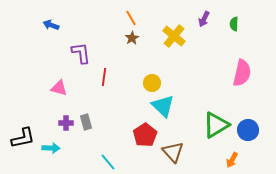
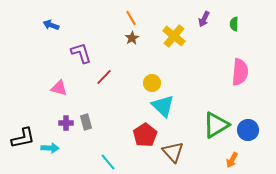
purple L-shape: rotated 10 degrees counterclockwise
pink semicircle: moved 2 px left, 1 px up; rotated 8 degrees counterclockwise
red line: rotated 36 degrees clockwise
cyan arrow: moved 1 px left
